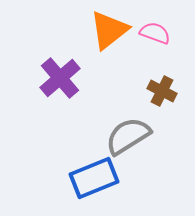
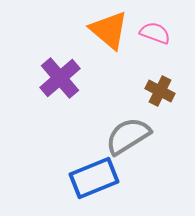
orange triangle: rotated 42 degrees counterclockwise
brown cross: moved 2 px left
